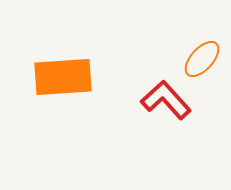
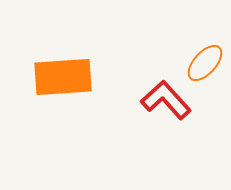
orange ellipse: moved 3 px right, 4 px down
